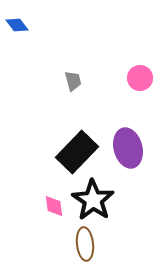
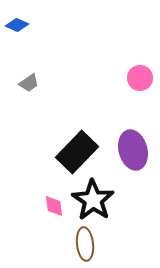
blue diamond: rotated 30 degrees counterclockwise
gray trapezoid: moved 44 px left, 2 px down; rotated 70 degrees clockwise
purple ellipse: moved 5 px right, 2 px down
